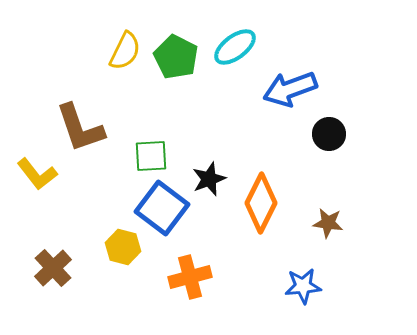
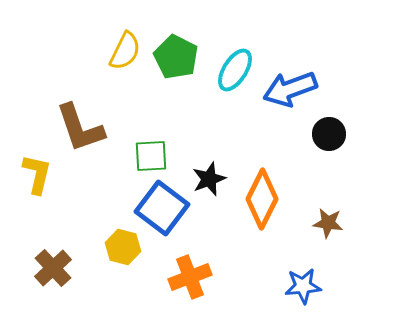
cyan ellipse: moved 23 px down; rotated 21 degrees counterclockwise
yellow L-shape: rotated 129 degrees counterclockwise
orange diamond: moved 1 px right, 4 px up
orange cross: rotated 6 degrees counterclockwise
